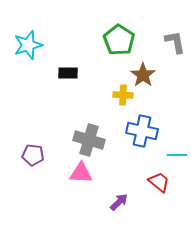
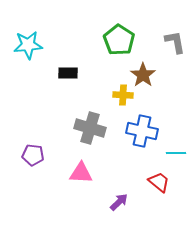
cyan star: rotated 12 degrees clockwise
gray cross: moved 1 px right, 12 px up
cyan line: moved 1 px left, 2 px up
